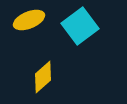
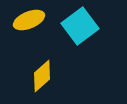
yellow diamond: moved 1 px left, 1 px up
